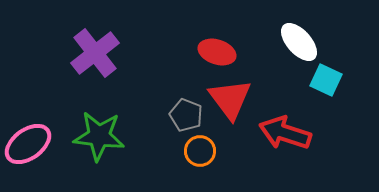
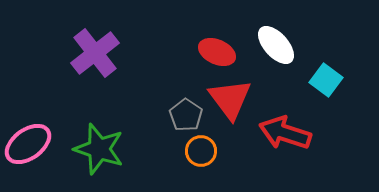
white ellipse: moved 23 px left, 3 px down
red ellipse: rotated 6 degrees clockwise
cyan square: rotated 12 degrees clockwise
gray pentagon: rotated 12 degrees clockwise
green star: moved 13 px down; rotated 12 degrees clockwise
orange circle: moved 1 px right
